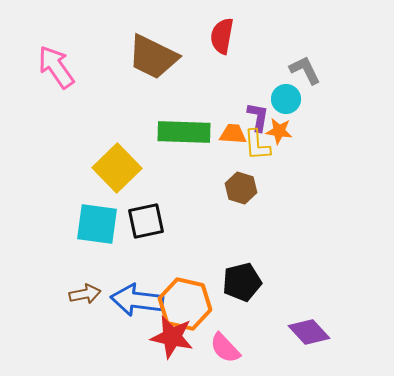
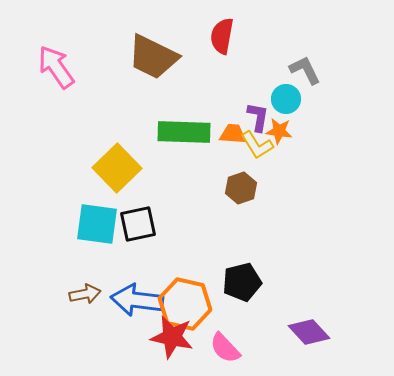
yellow L-shape: rotated 28 degrees counterclockwise
brown hexagon: rotated 24 degrees clockwise
black square: moved 8 px left, 3 px down
